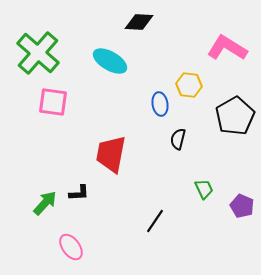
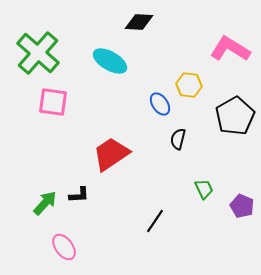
pink L-shape: moved 3 px right, 1 px down
blue ellipse: rotated 25 degrees counterclockwise
red trapezoid: rotated 45 degrees clockwise
black L-shape: moved 2 px down
pink ellipse: moved 7 px left
